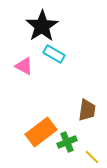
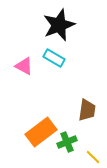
black star: moved 17 px right, 1 px up; rotated 12 degrees clockwise
cyan rectangle: moved 4 px down
yellow line: moved 1 px right
